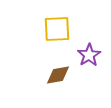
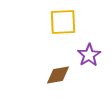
yellow square: moved 6 px right, 7 px up
